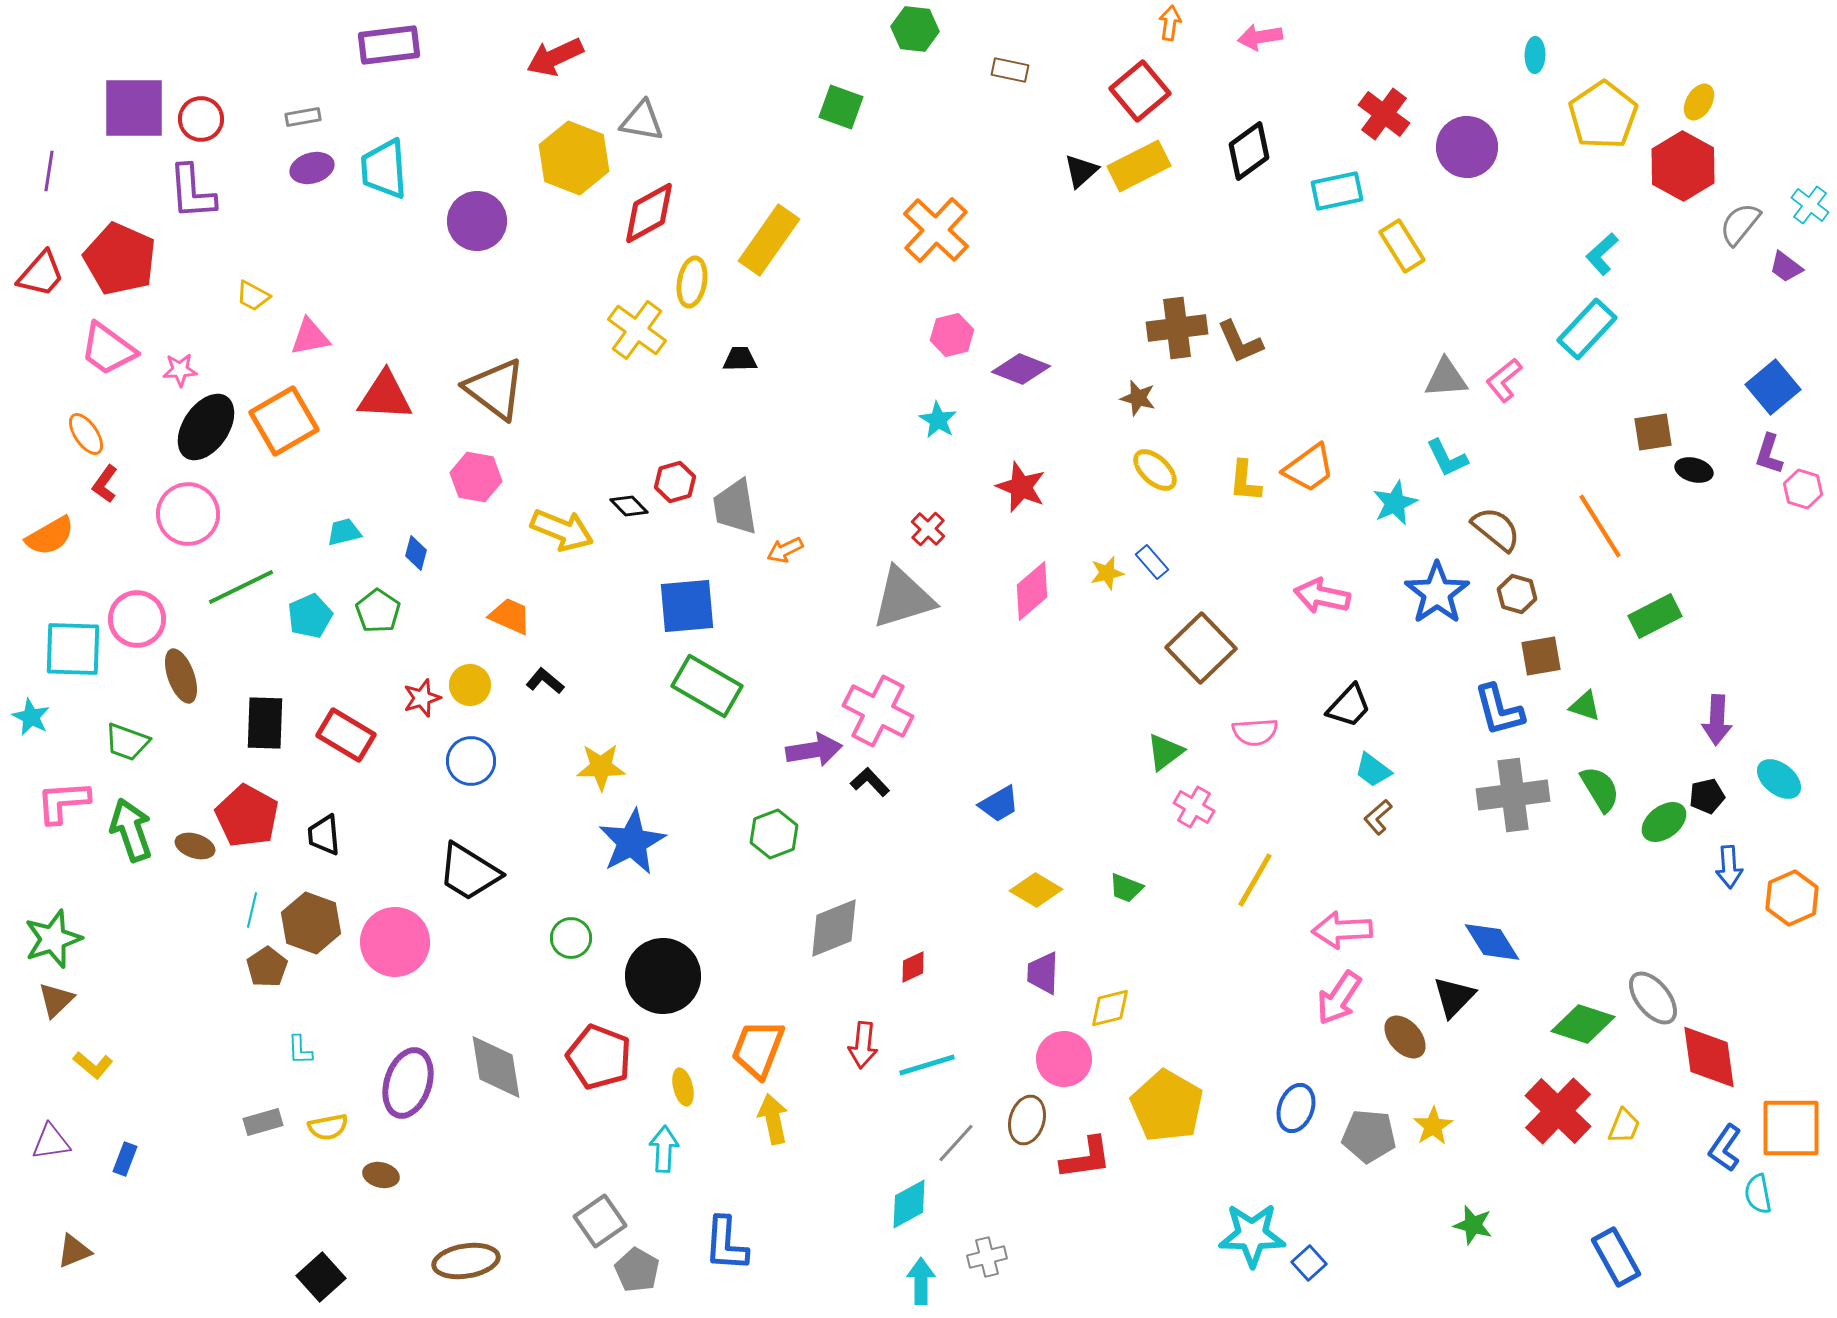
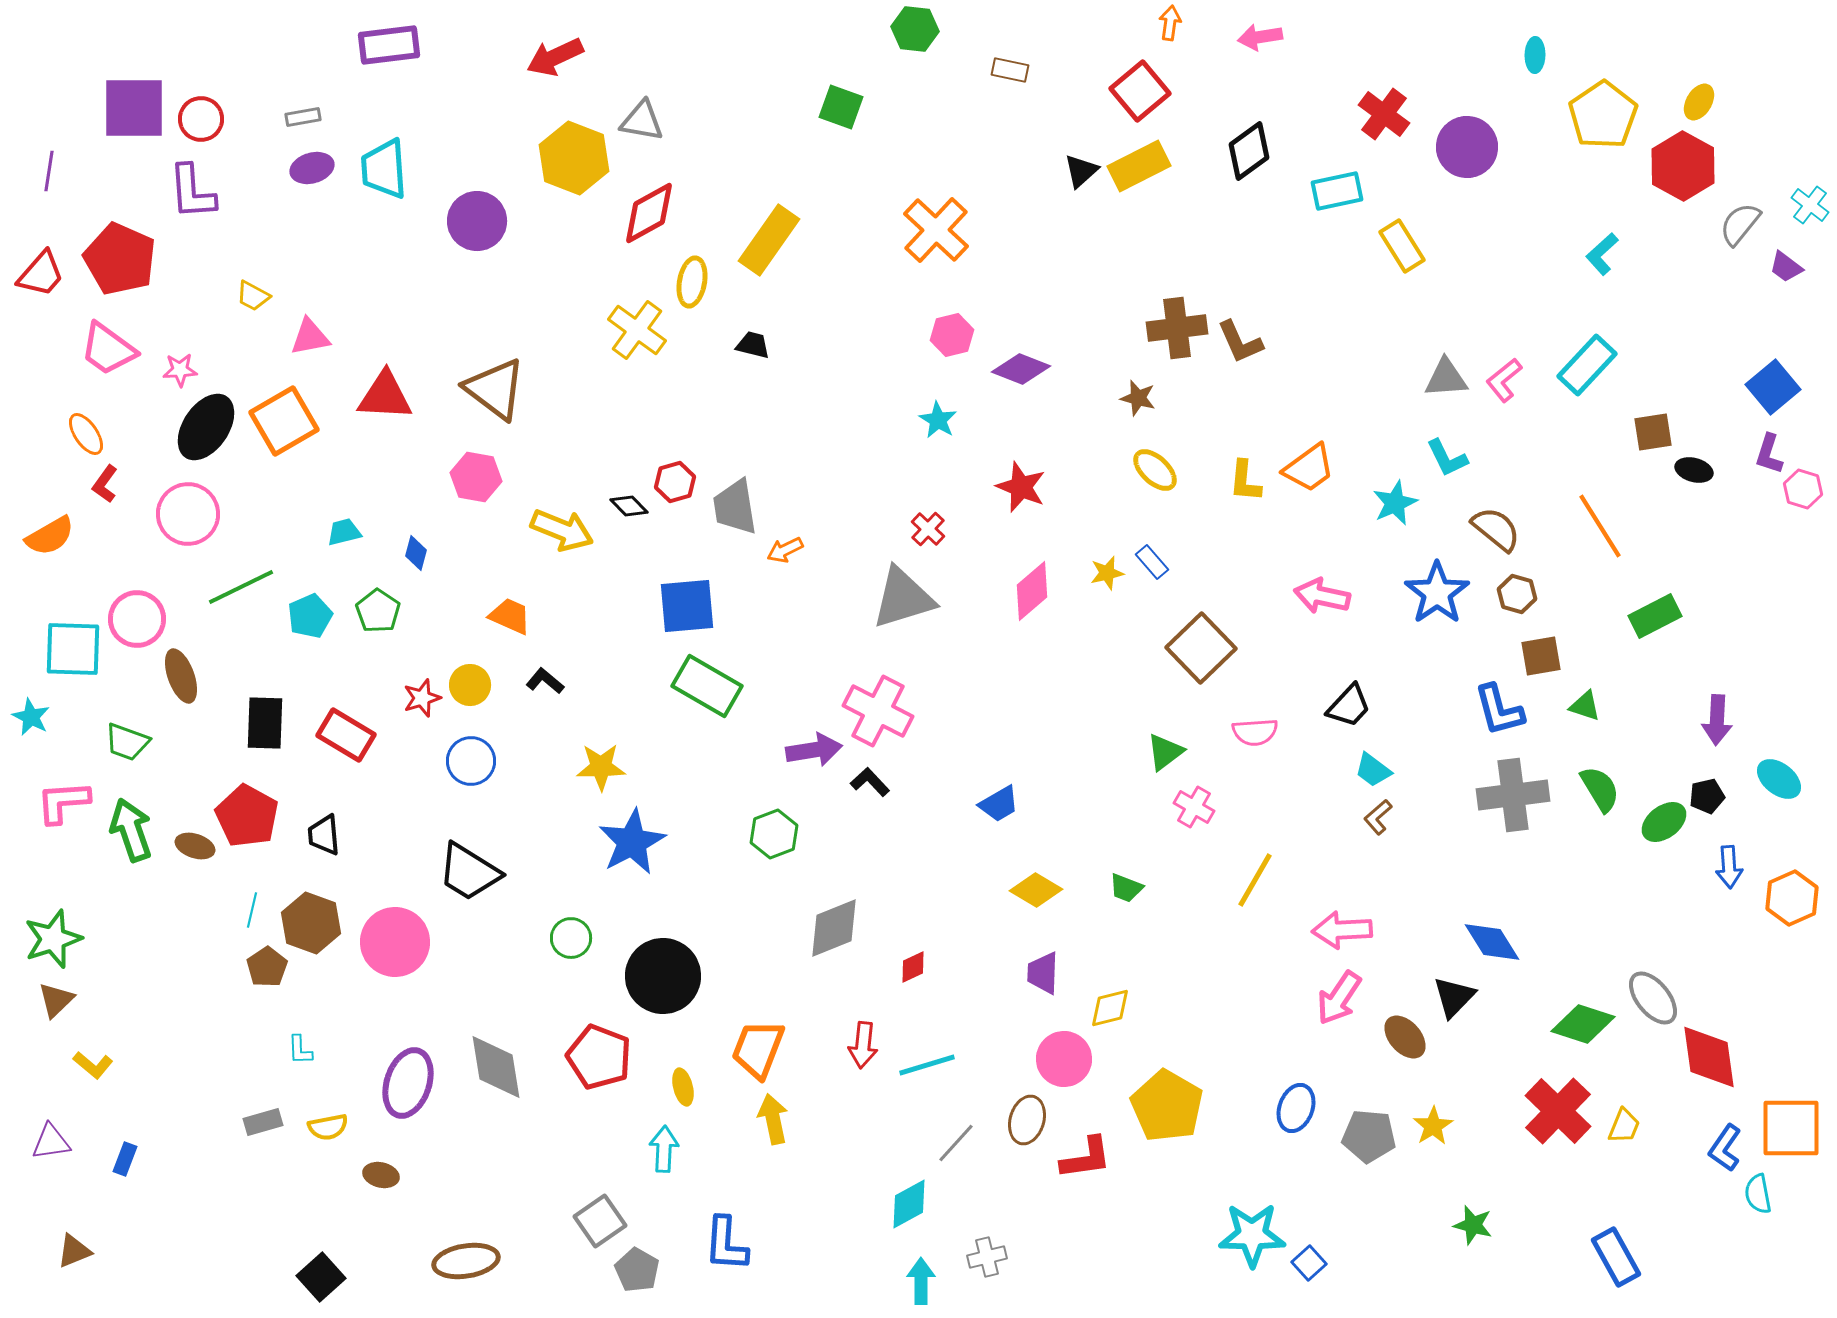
cyan rectangle at (1587, 329): moved 36 px down
black trapezoid at (740, 359): moved 13 px right, 14 px up; rotated 15 degrees clockwise
